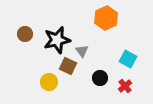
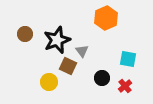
black star: rotated 8 degrees counterclockwise
cyan square: rotated 18 degrees counterclockwise
black circle: moved 2 px right
